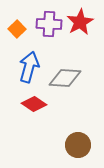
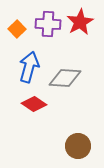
purple cross: moved 1 px left
brown circle: moved 1 px down
